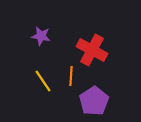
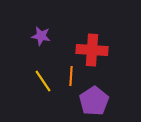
red cross: rotated 24 degrees counterclockwise
